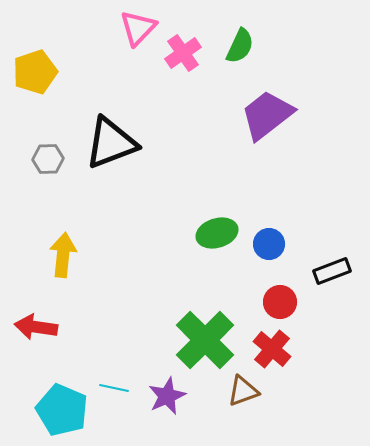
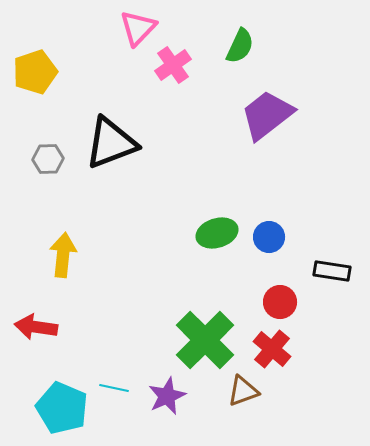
pink cross: moved 10 px left, 12 px down
blue circle: moved 7 px up
black rectangle: rotated 30 degrees clockwise
cyan pentagon: moved 2 px up
